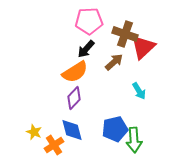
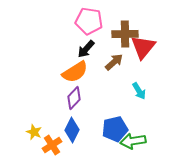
pink pentagon: rotated 12 degrees clockwise
brown cross: rotated 20 degrees counterclockwise
red triangle: rotated 8 degrees counterclockwise
blue diamond: rotated 40 degrees clockwise
green arrow: moved 1 px left, 1 px down; rotated 85 degrees clockwise
orange cross: moved 2 px left
